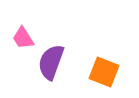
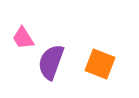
orange square: moved 4 px left, 8 px up
